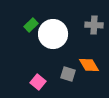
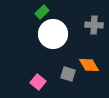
green rectangle: moved 11 px right, 13 px up
